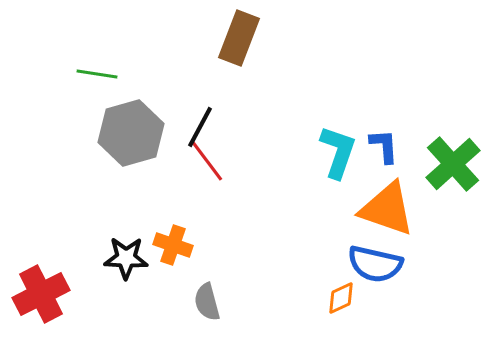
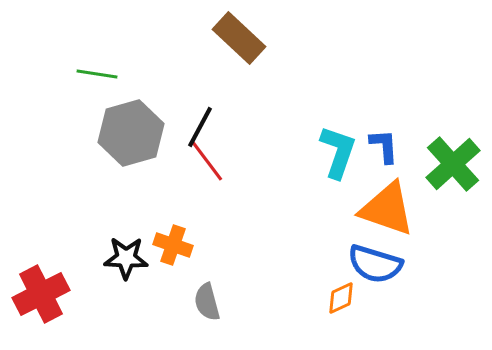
brown rectangle: rotated 68 degrees counterclockwise
blue semicircle: rotated 4 degrees clockwise
